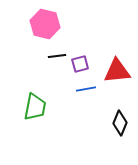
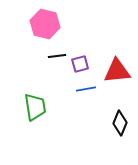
green trapezoid: rotated 20 degrees counterclockwise
